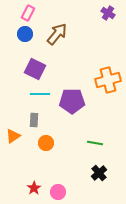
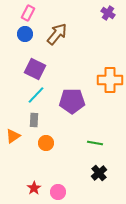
orange cross: moved 2 px right; rotated 15 degrees clockwise
cyan line: moved 4 px left, 1 px down; rotated 48 degrees counterclockwise
